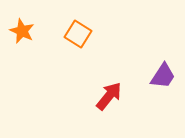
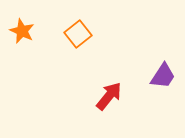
orange square: rotated 20 degrees clockwise
